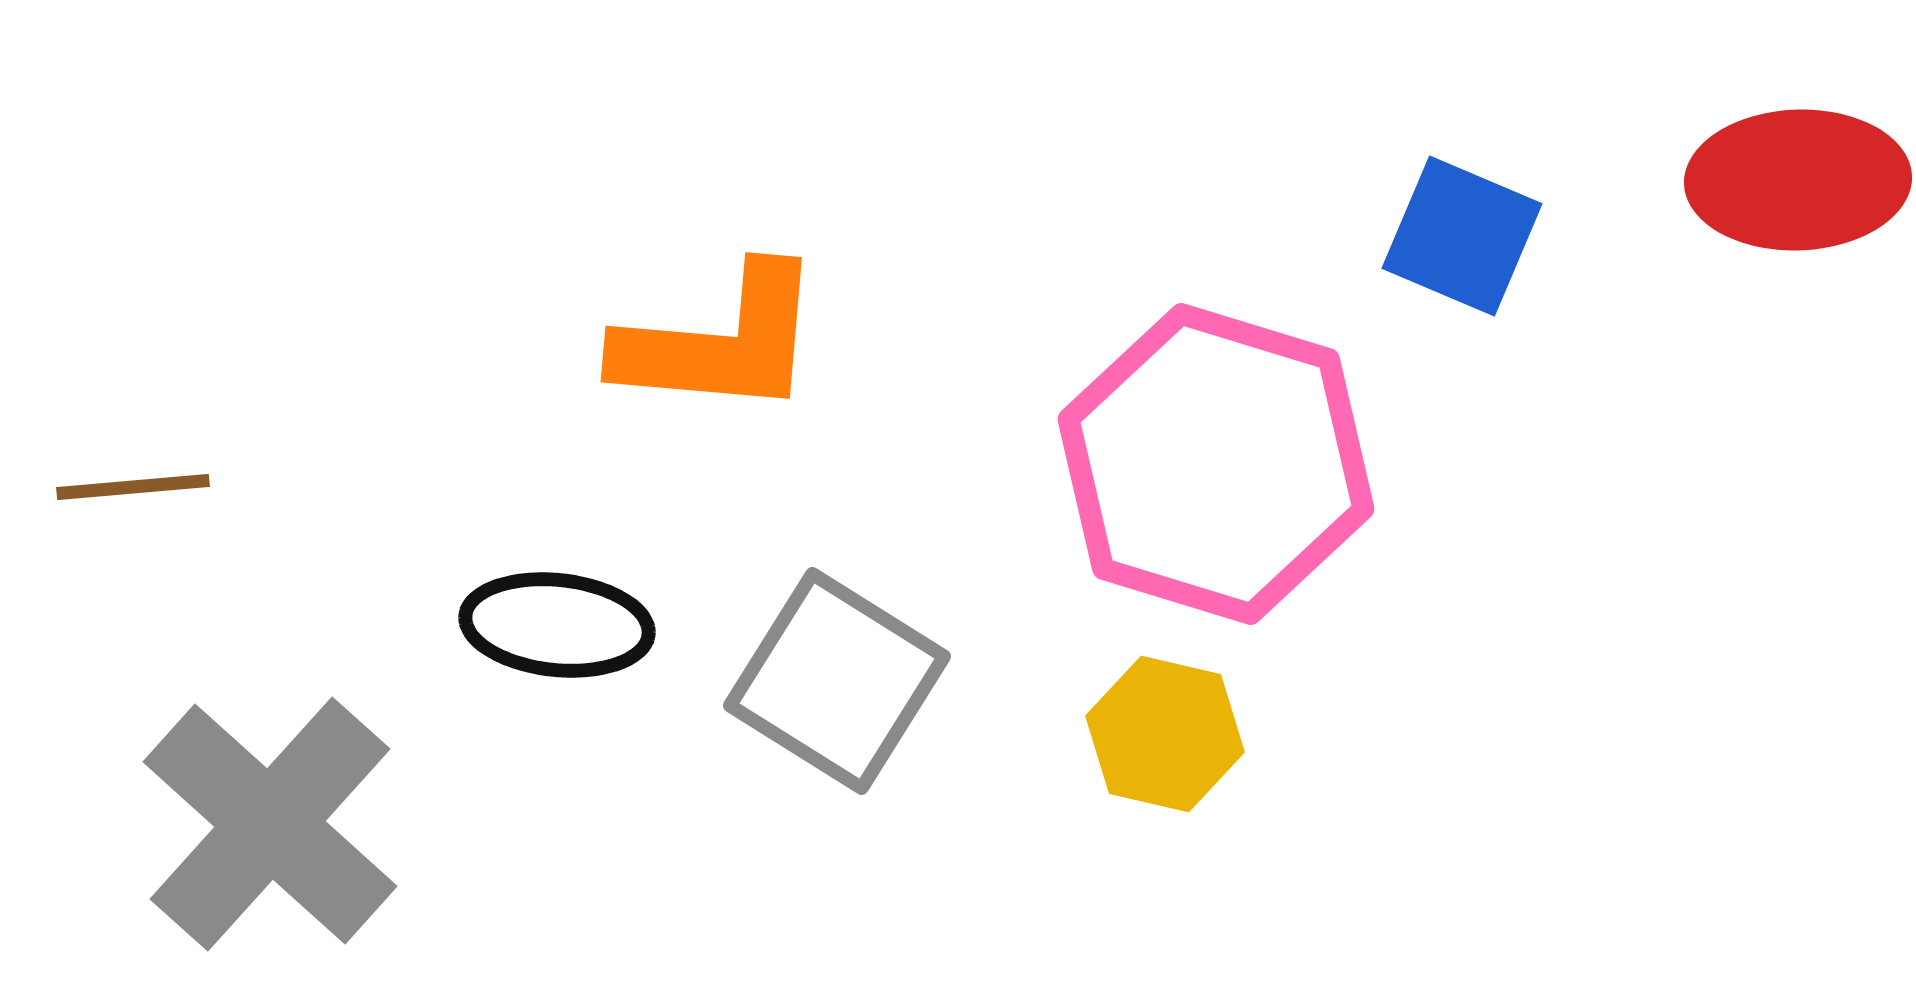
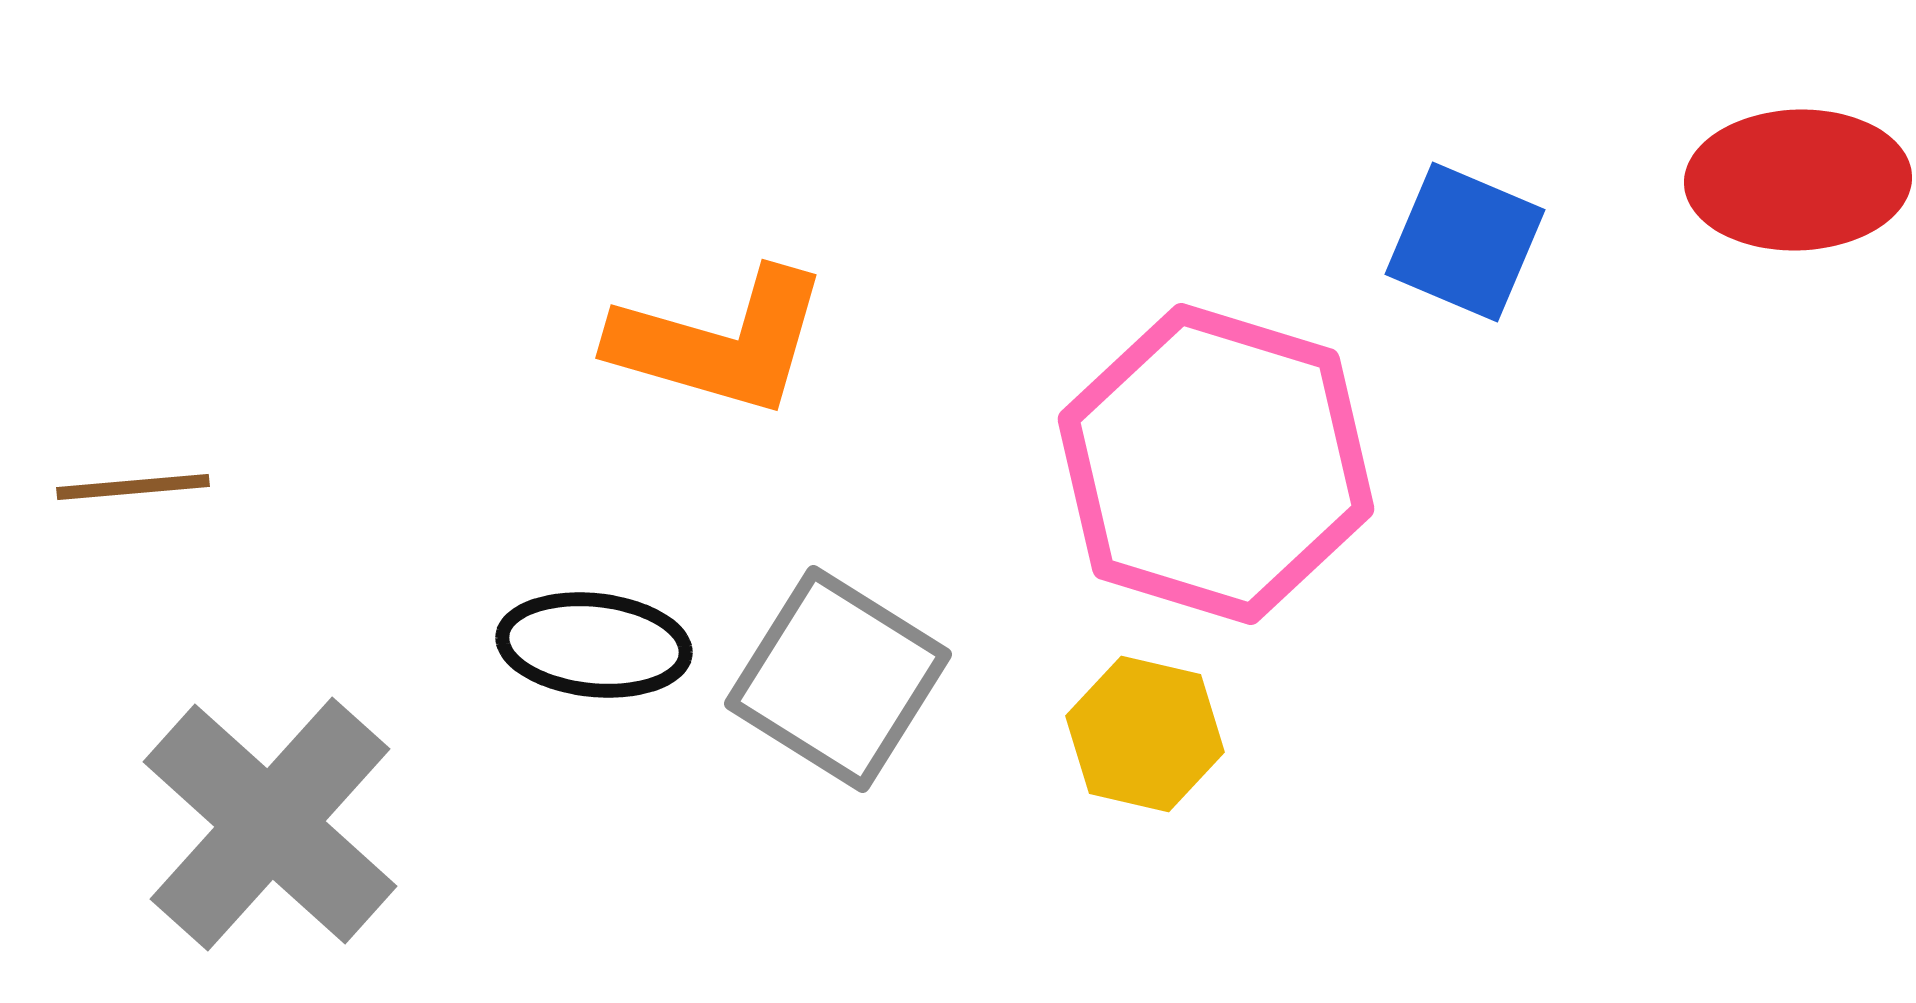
blue square: moved 3 px right, 6 px down
orange L-shape: rotated 11 degrees clockwise
black ellipse: moved 37 px right, 20 px down
gray square: moved 1 px right, 2 px up
yellow hexagon: moved 20 px left
